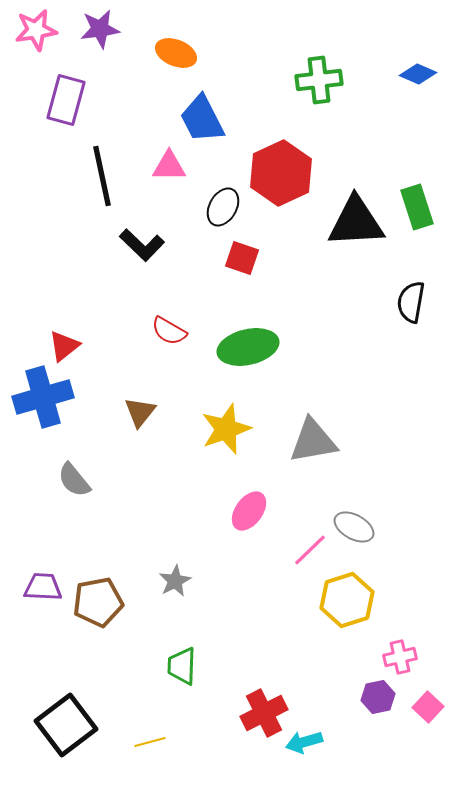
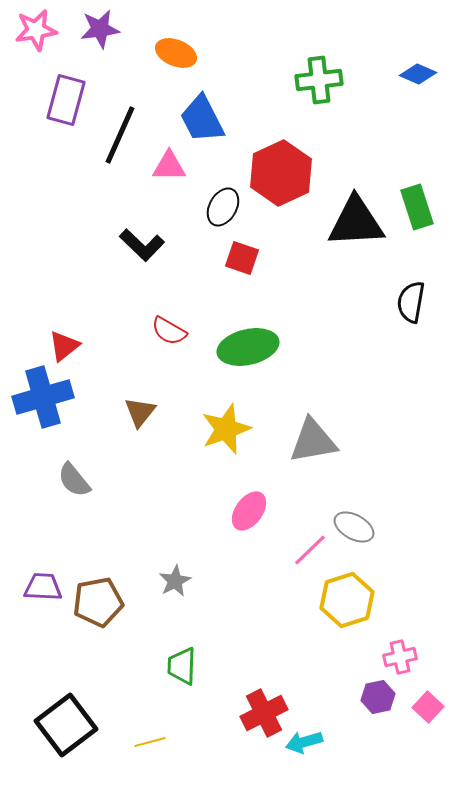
black line: moved 18 px right, 41 px up; rotated 36 degrees clockwise
